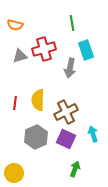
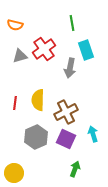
red cross: rotated 20 degrees counterclockwise
